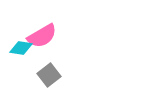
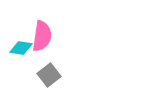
pink semicircle: rotated 52 degrees counterclockwise
